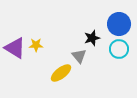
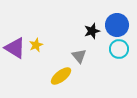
blue circle: moved 2 px left, 1 px down
black star: moved 7 px up
yellow star: rotated 24 degrees counterclockwise
yellow ellipse: moved 3 px down
